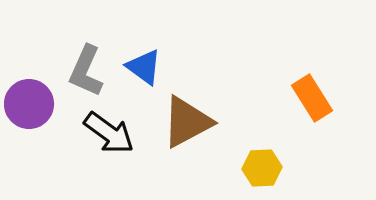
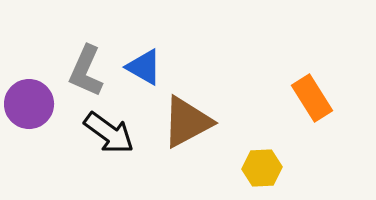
blue triangle: rotated 6 degrees counterclockwise
